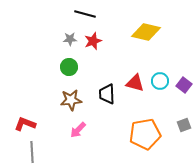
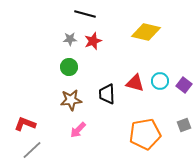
gray line: moved 2 px up; rotated 50 degrees clockwise
